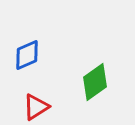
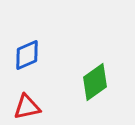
red triangle: moved 9 px left; rotated 20 degrees clockwise
